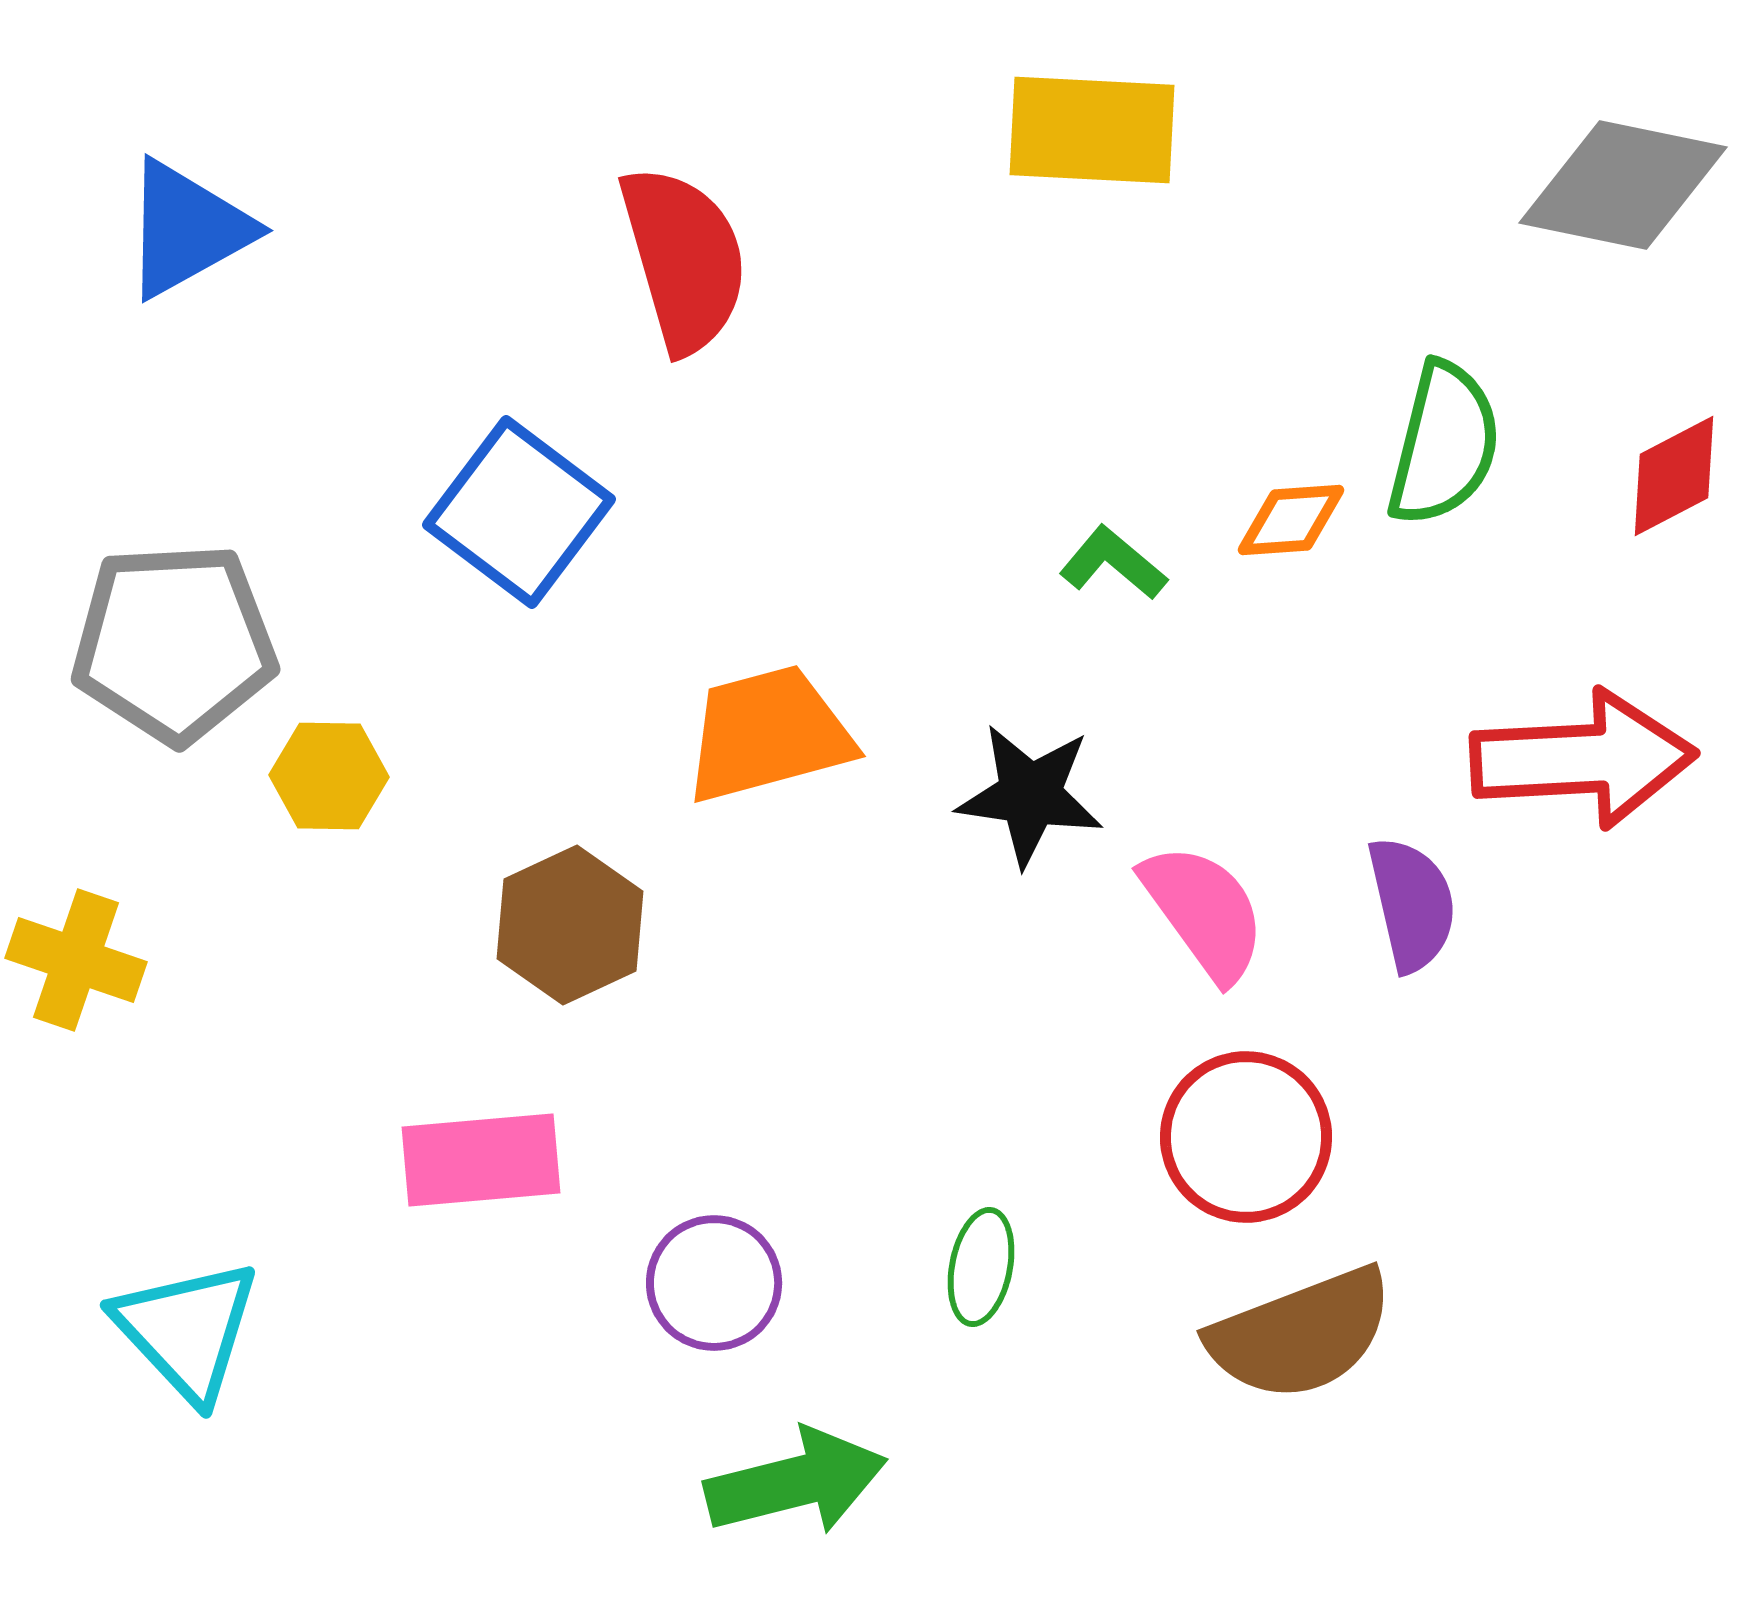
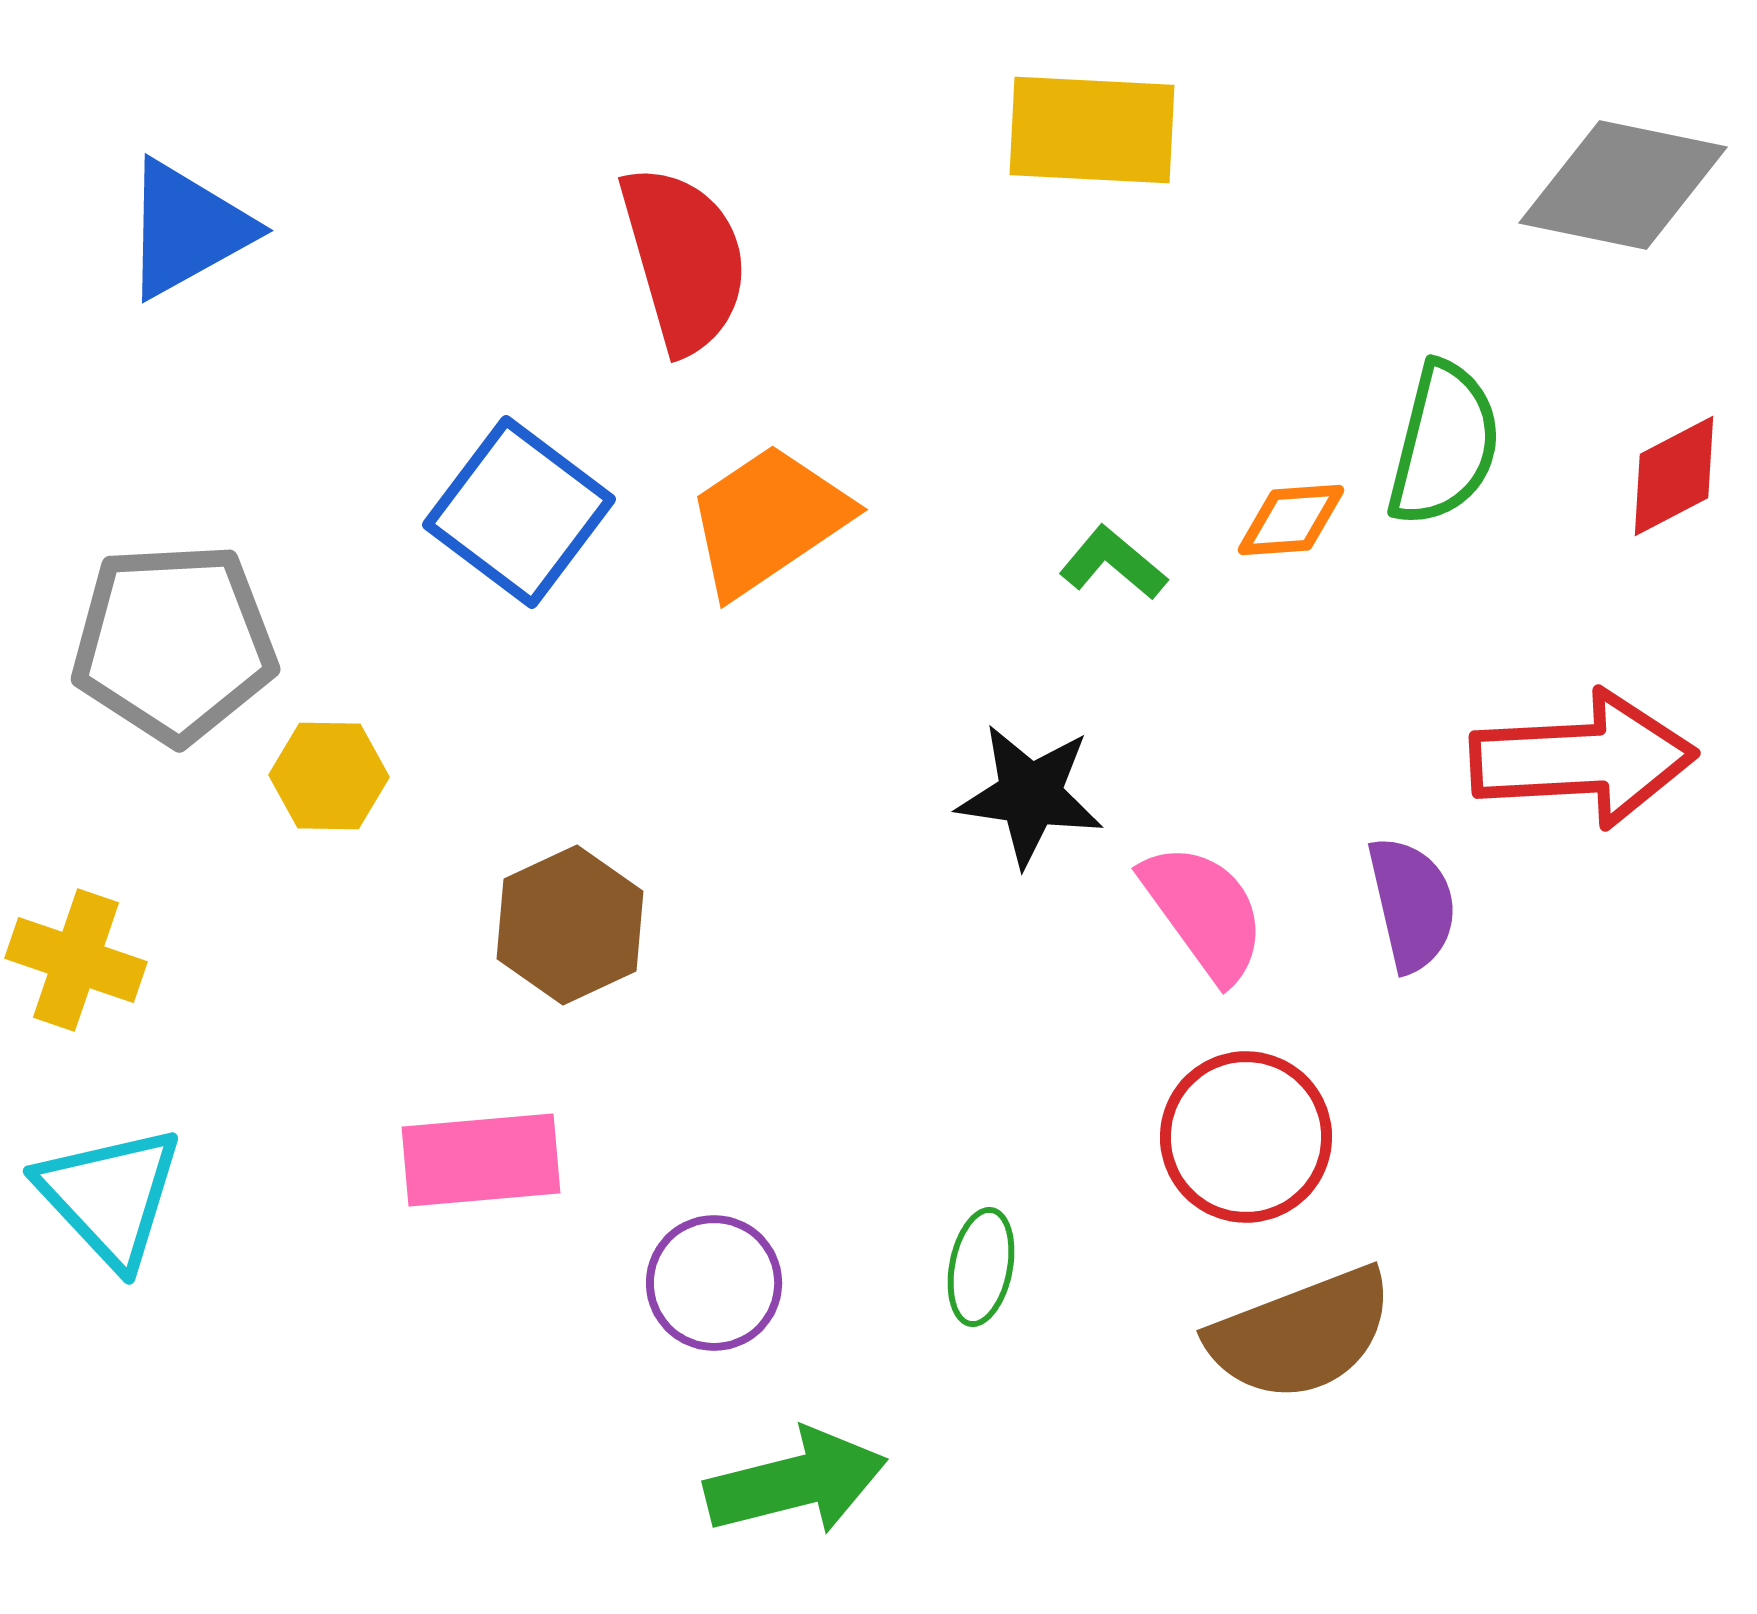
orange trapezoid: moved 214 px up; rotated 19 degrees counterclockwise
cyan triangle: moved 77 px left, 134 px up
